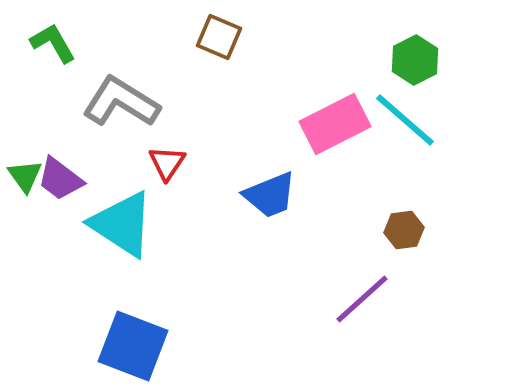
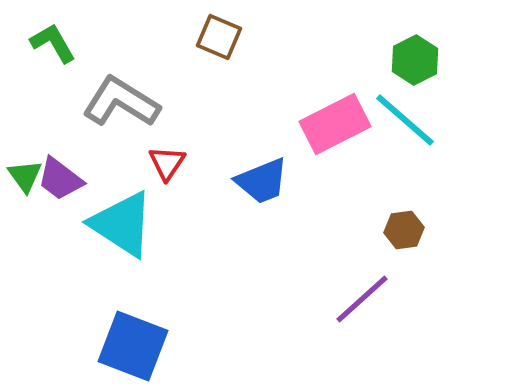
blue trapezoid: moved 8 px left, 14 px up
